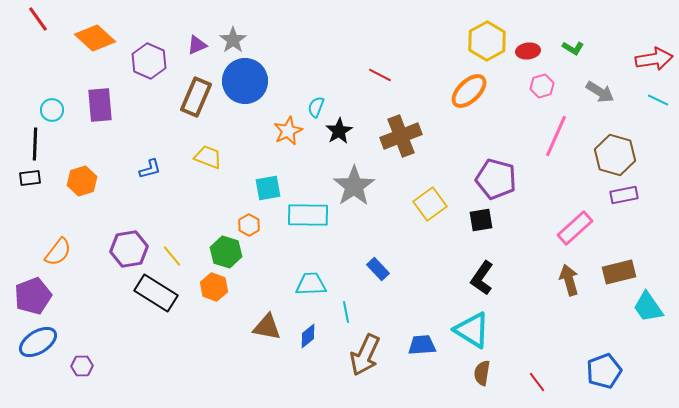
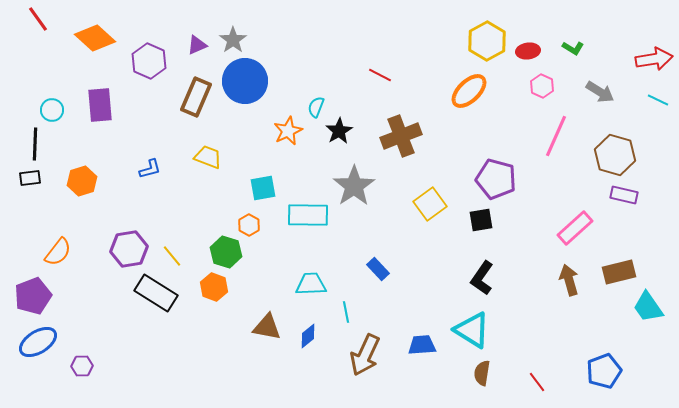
pink hexagon at (542, 86): rotated 20 degrees counterclockwise
cyan square at (268, 188): moved 5 px left
purple rectangle at (624, 195): rotated 24 degrees clockwise
